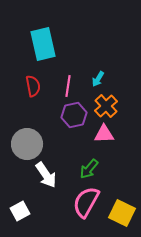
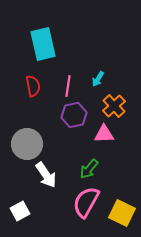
orange cross: moved 8 px right
